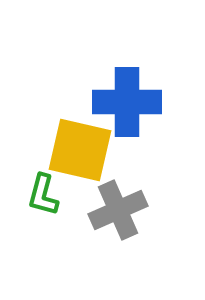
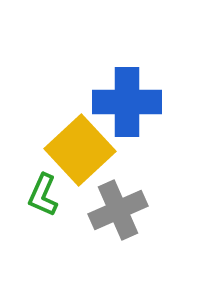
yellow square: rotated 34 degrees clockwise
green L-shape: rotated 9 degrees clockwise
